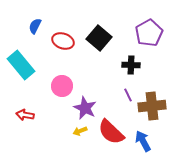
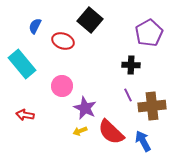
black square: moved 9 px left, 18 px up
cyan rectangle: moved 1 px right, 1 px up
